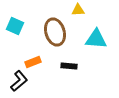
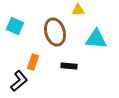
orange rectangle: rotated 49 degrees counterclockwise
